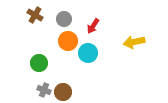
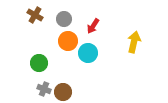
yellow arrow: rotated 115 degrees clockwise
gray cross: moved 1 px up
